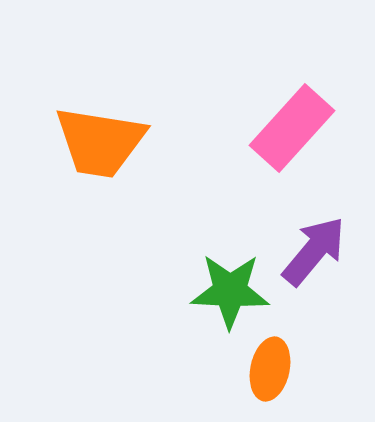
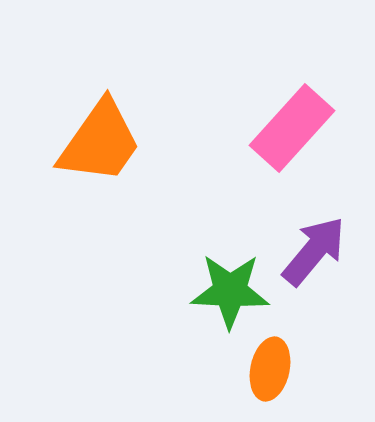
orange trapezoid: rotated 64 degrees counterclockwise
